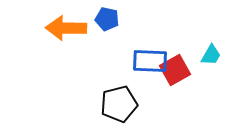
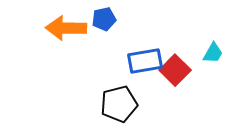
blue pentagon: moved 3 px left; rotated 25 degrees counterclockwise
cyan trapezoid: moved 2 px right, 2 px up
blue rectangle: moved 5 px left; rotated 12 degrees counterclockwise
red square: rotated 16 degrees counterclockwise
